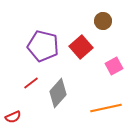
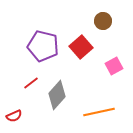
gray diamond: moved 1 px left, 2 px down
orange line: moved 7 px left, 4 px down
red semicircle: moved 1 px right, 1 px up
